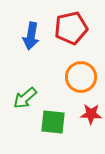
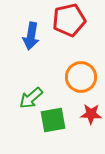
red pentagon: moved 2 px left, 8 px up
green arrow: moved 6 px right
green square: moved 2 px up; rotated 16 degrees counterclockwise
